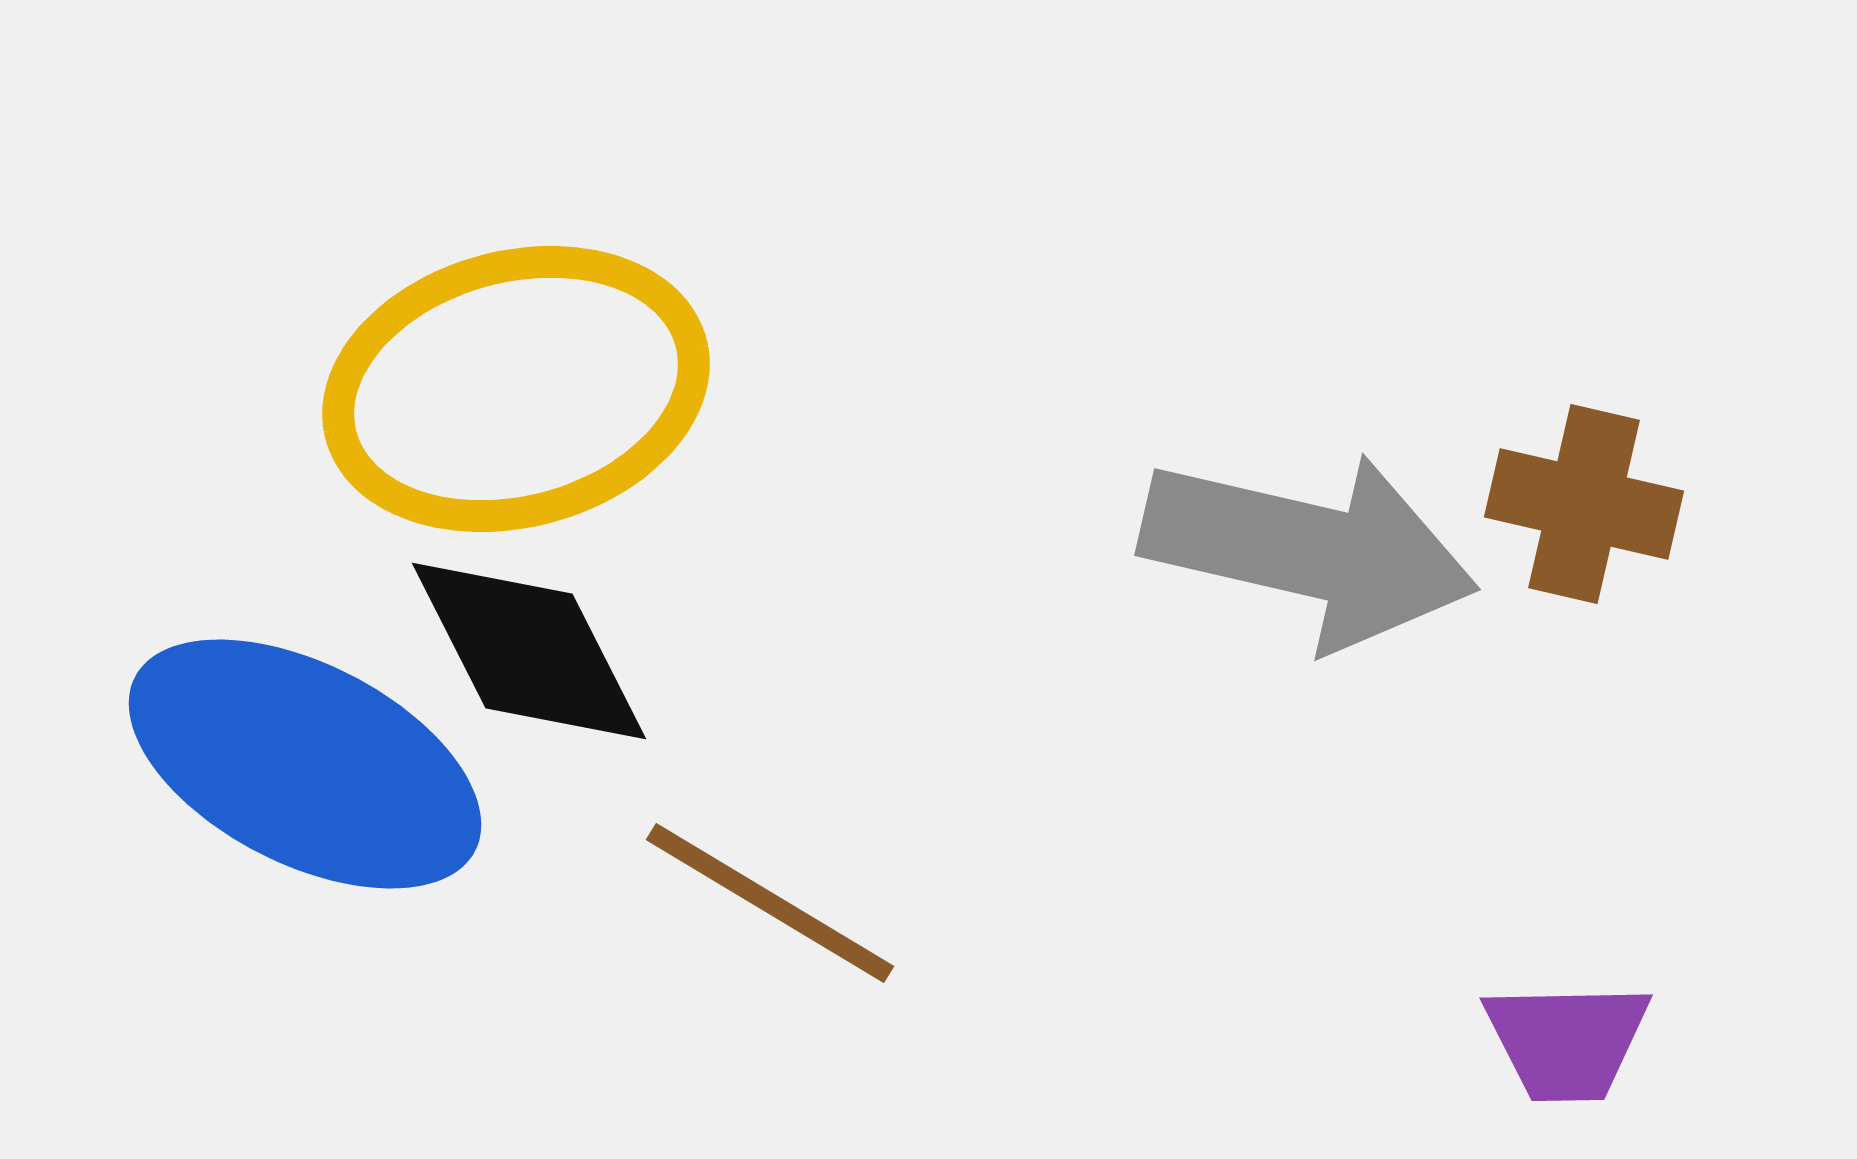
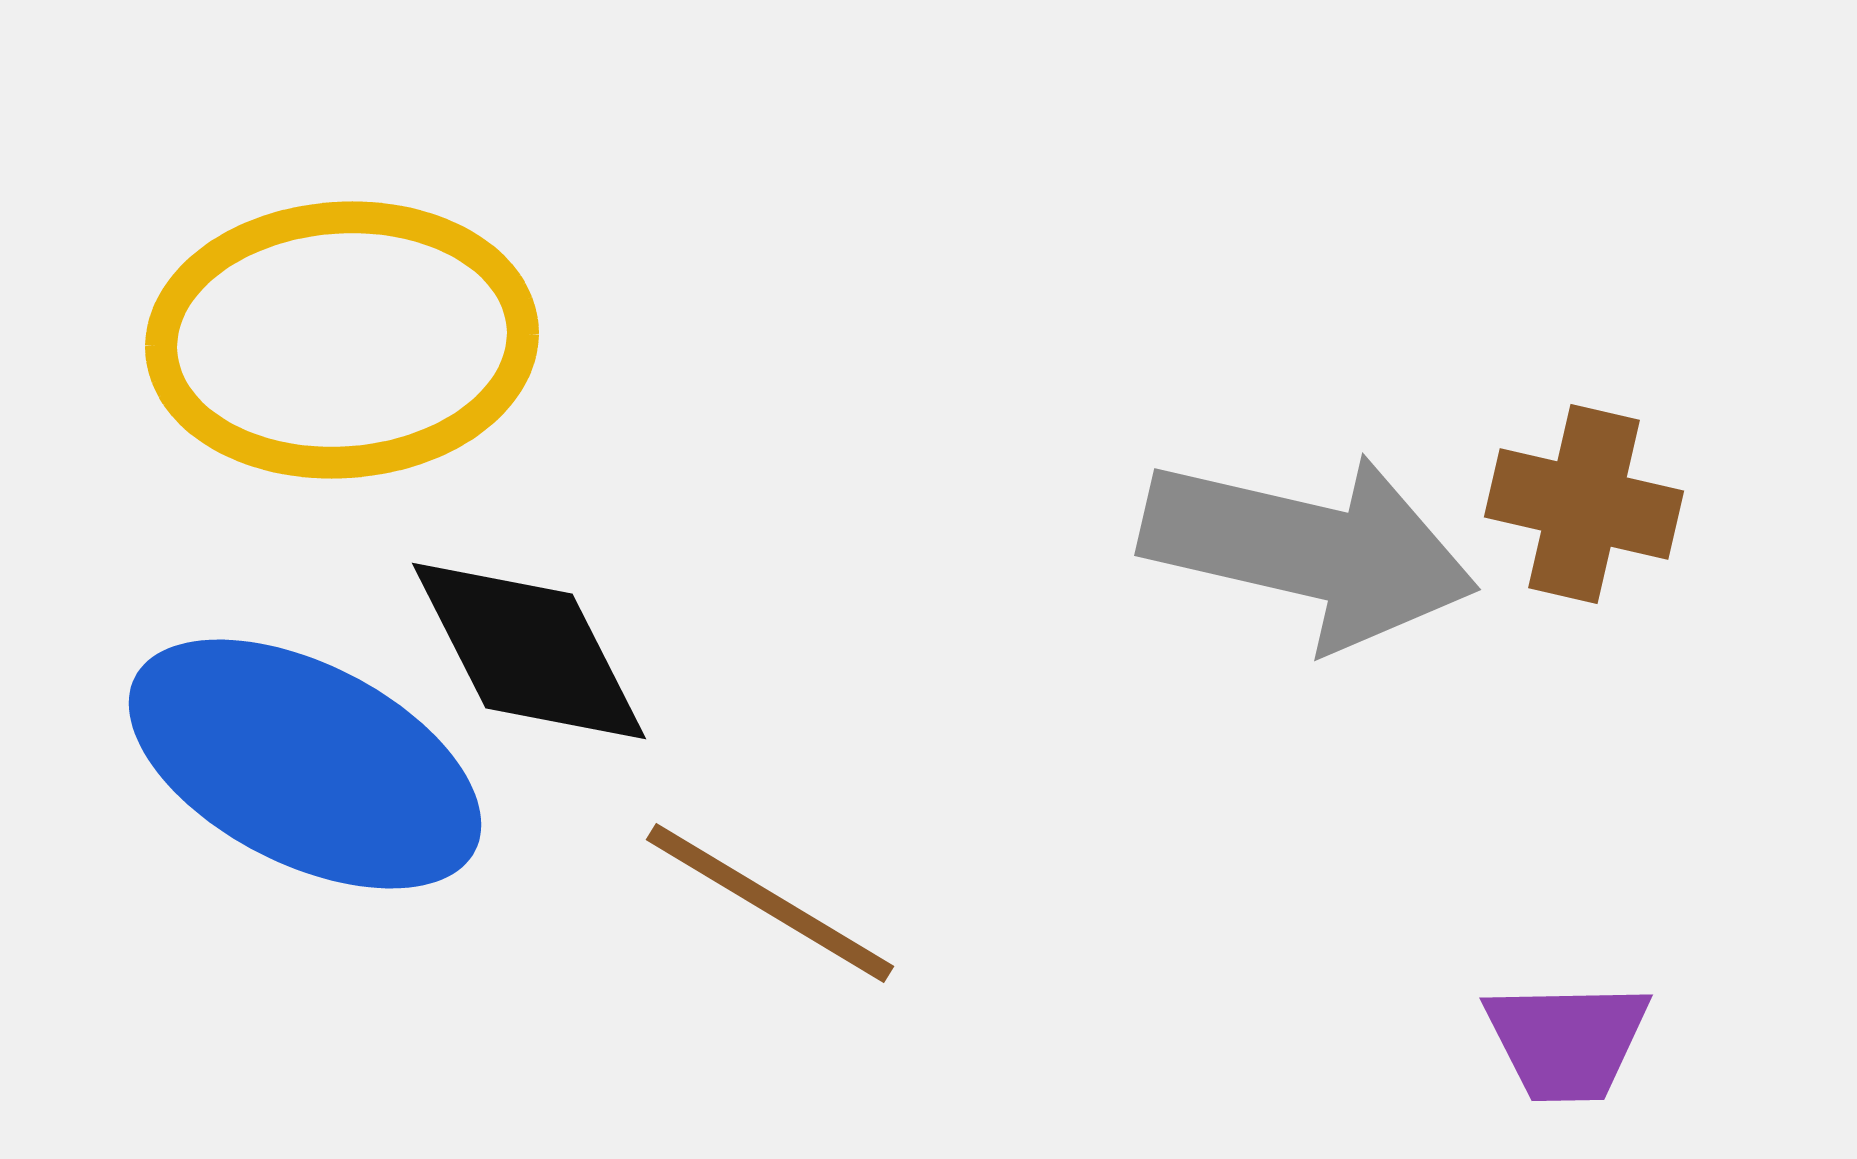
yellow ellipse: moved 174 px left, 49 px up; rotated 11 degrees clockwise
